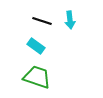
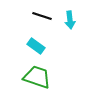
black line: moved 5 px up
